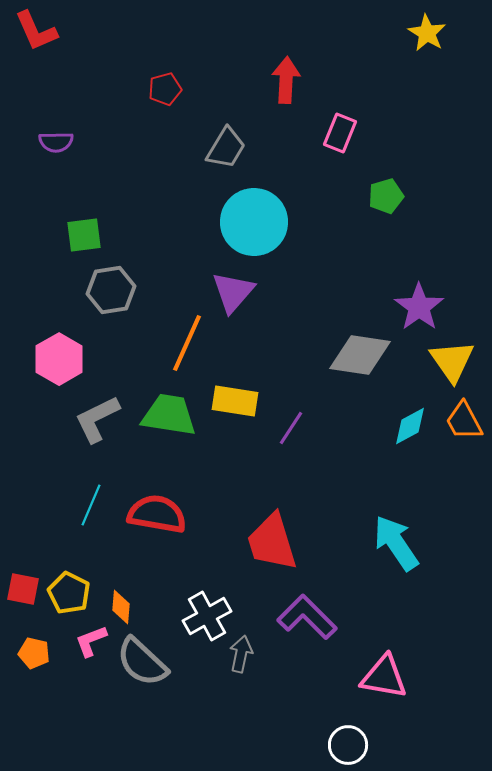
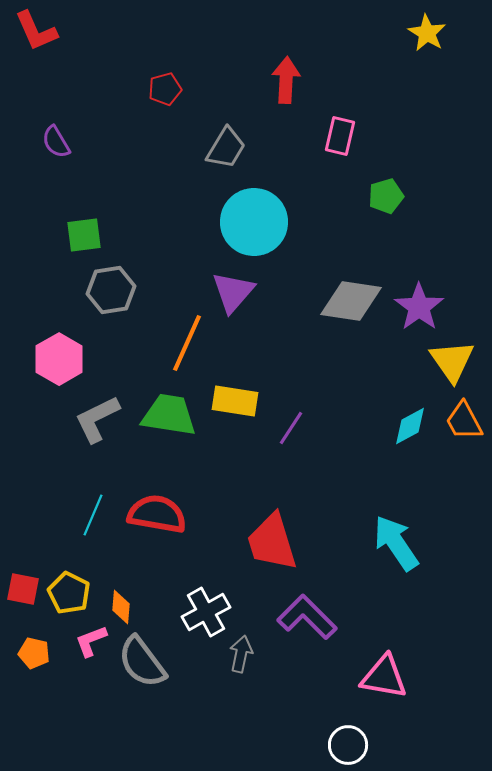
pink rectangle: moved 3 px down; rotated 9 degrees counterclockwise
purple semicircle: rotated 60 degrees clockwise
gray diamond: moved 9 px left, 54 px up
cyan line: moved 2 px right, 10 px down
white cross: moved 1 px left, 4 px up
gray semicircle: rotated 10 degrees clockwise
